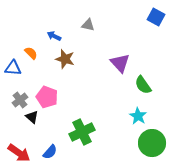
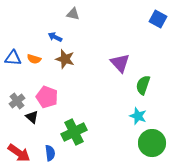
blue square: moved 2 px right, 2 px down
gray triangle: moved 15 px left, 11 px up
blue arrow: moved 1 px right, 1 px down
orange semicircle: moved 3 px right, 6 px down; rotated 152 degrees clockwise
blue triangle: moved 10 px up
green semicircle: rotated 54 degrees clockwise
gray cross: moved 3 px left, 1 px down
cyan star: rotated 12 degrees counterclockwise
green cross: moved 8 px left
blue semicircle: moved 1 px down; rotated 49 degrees counterclockwise
